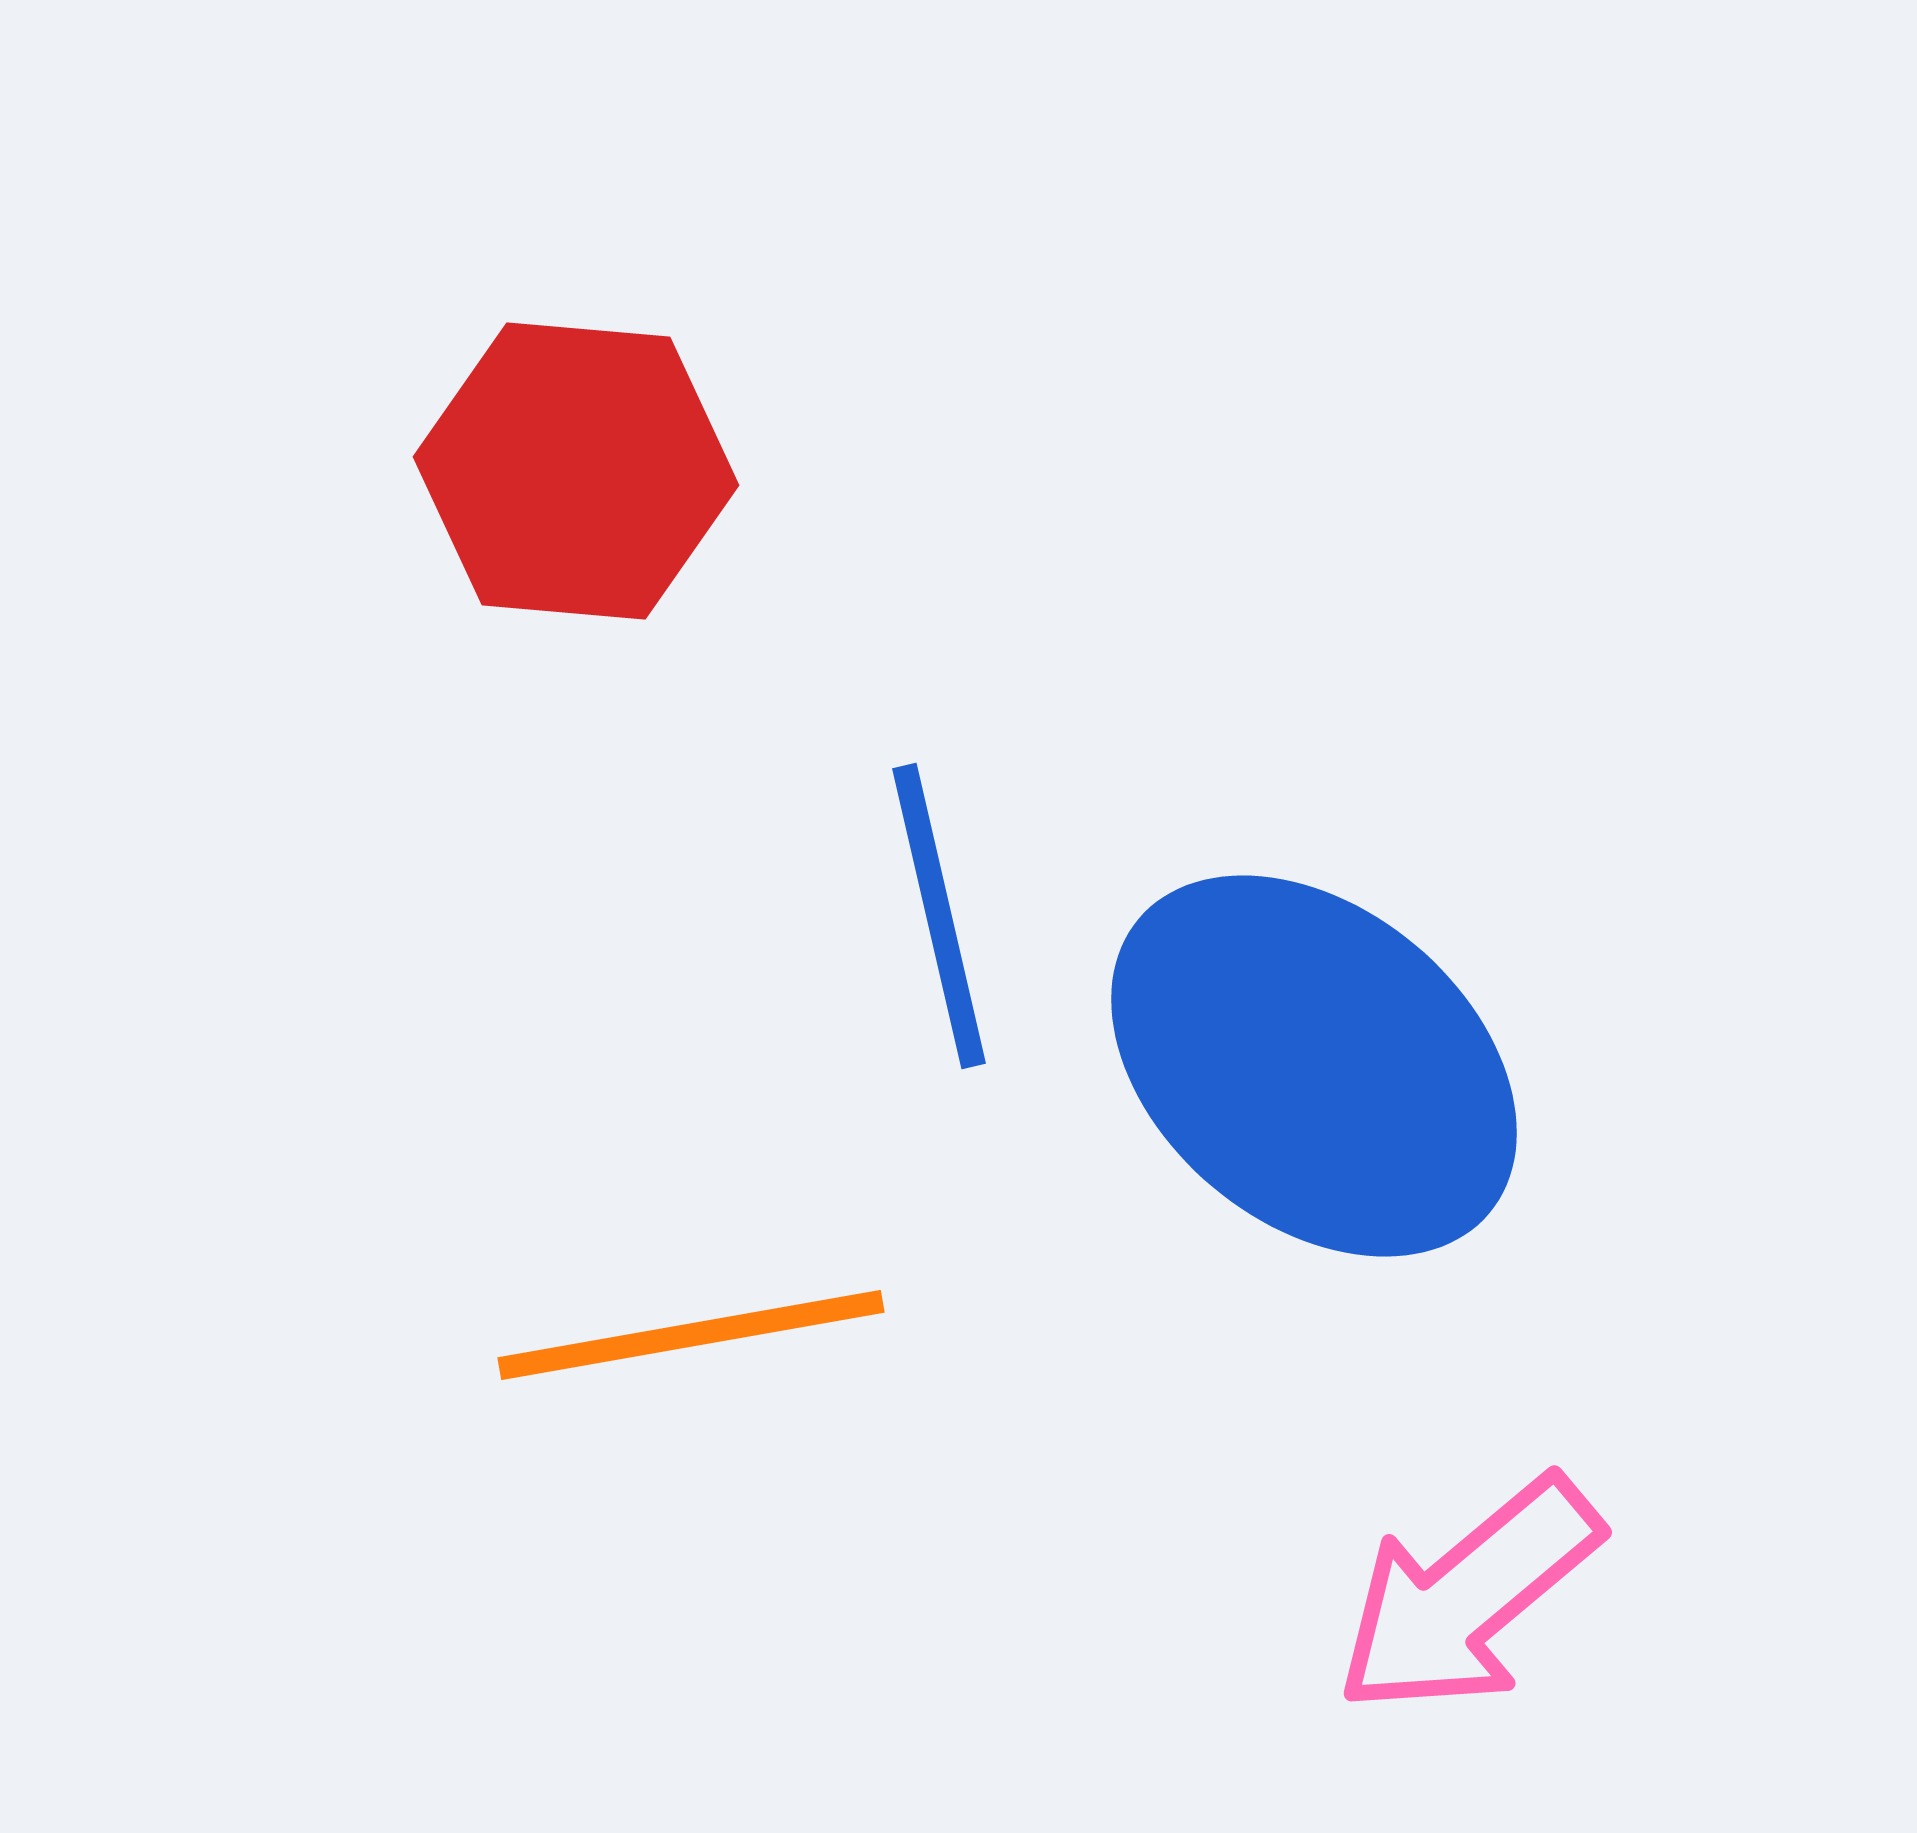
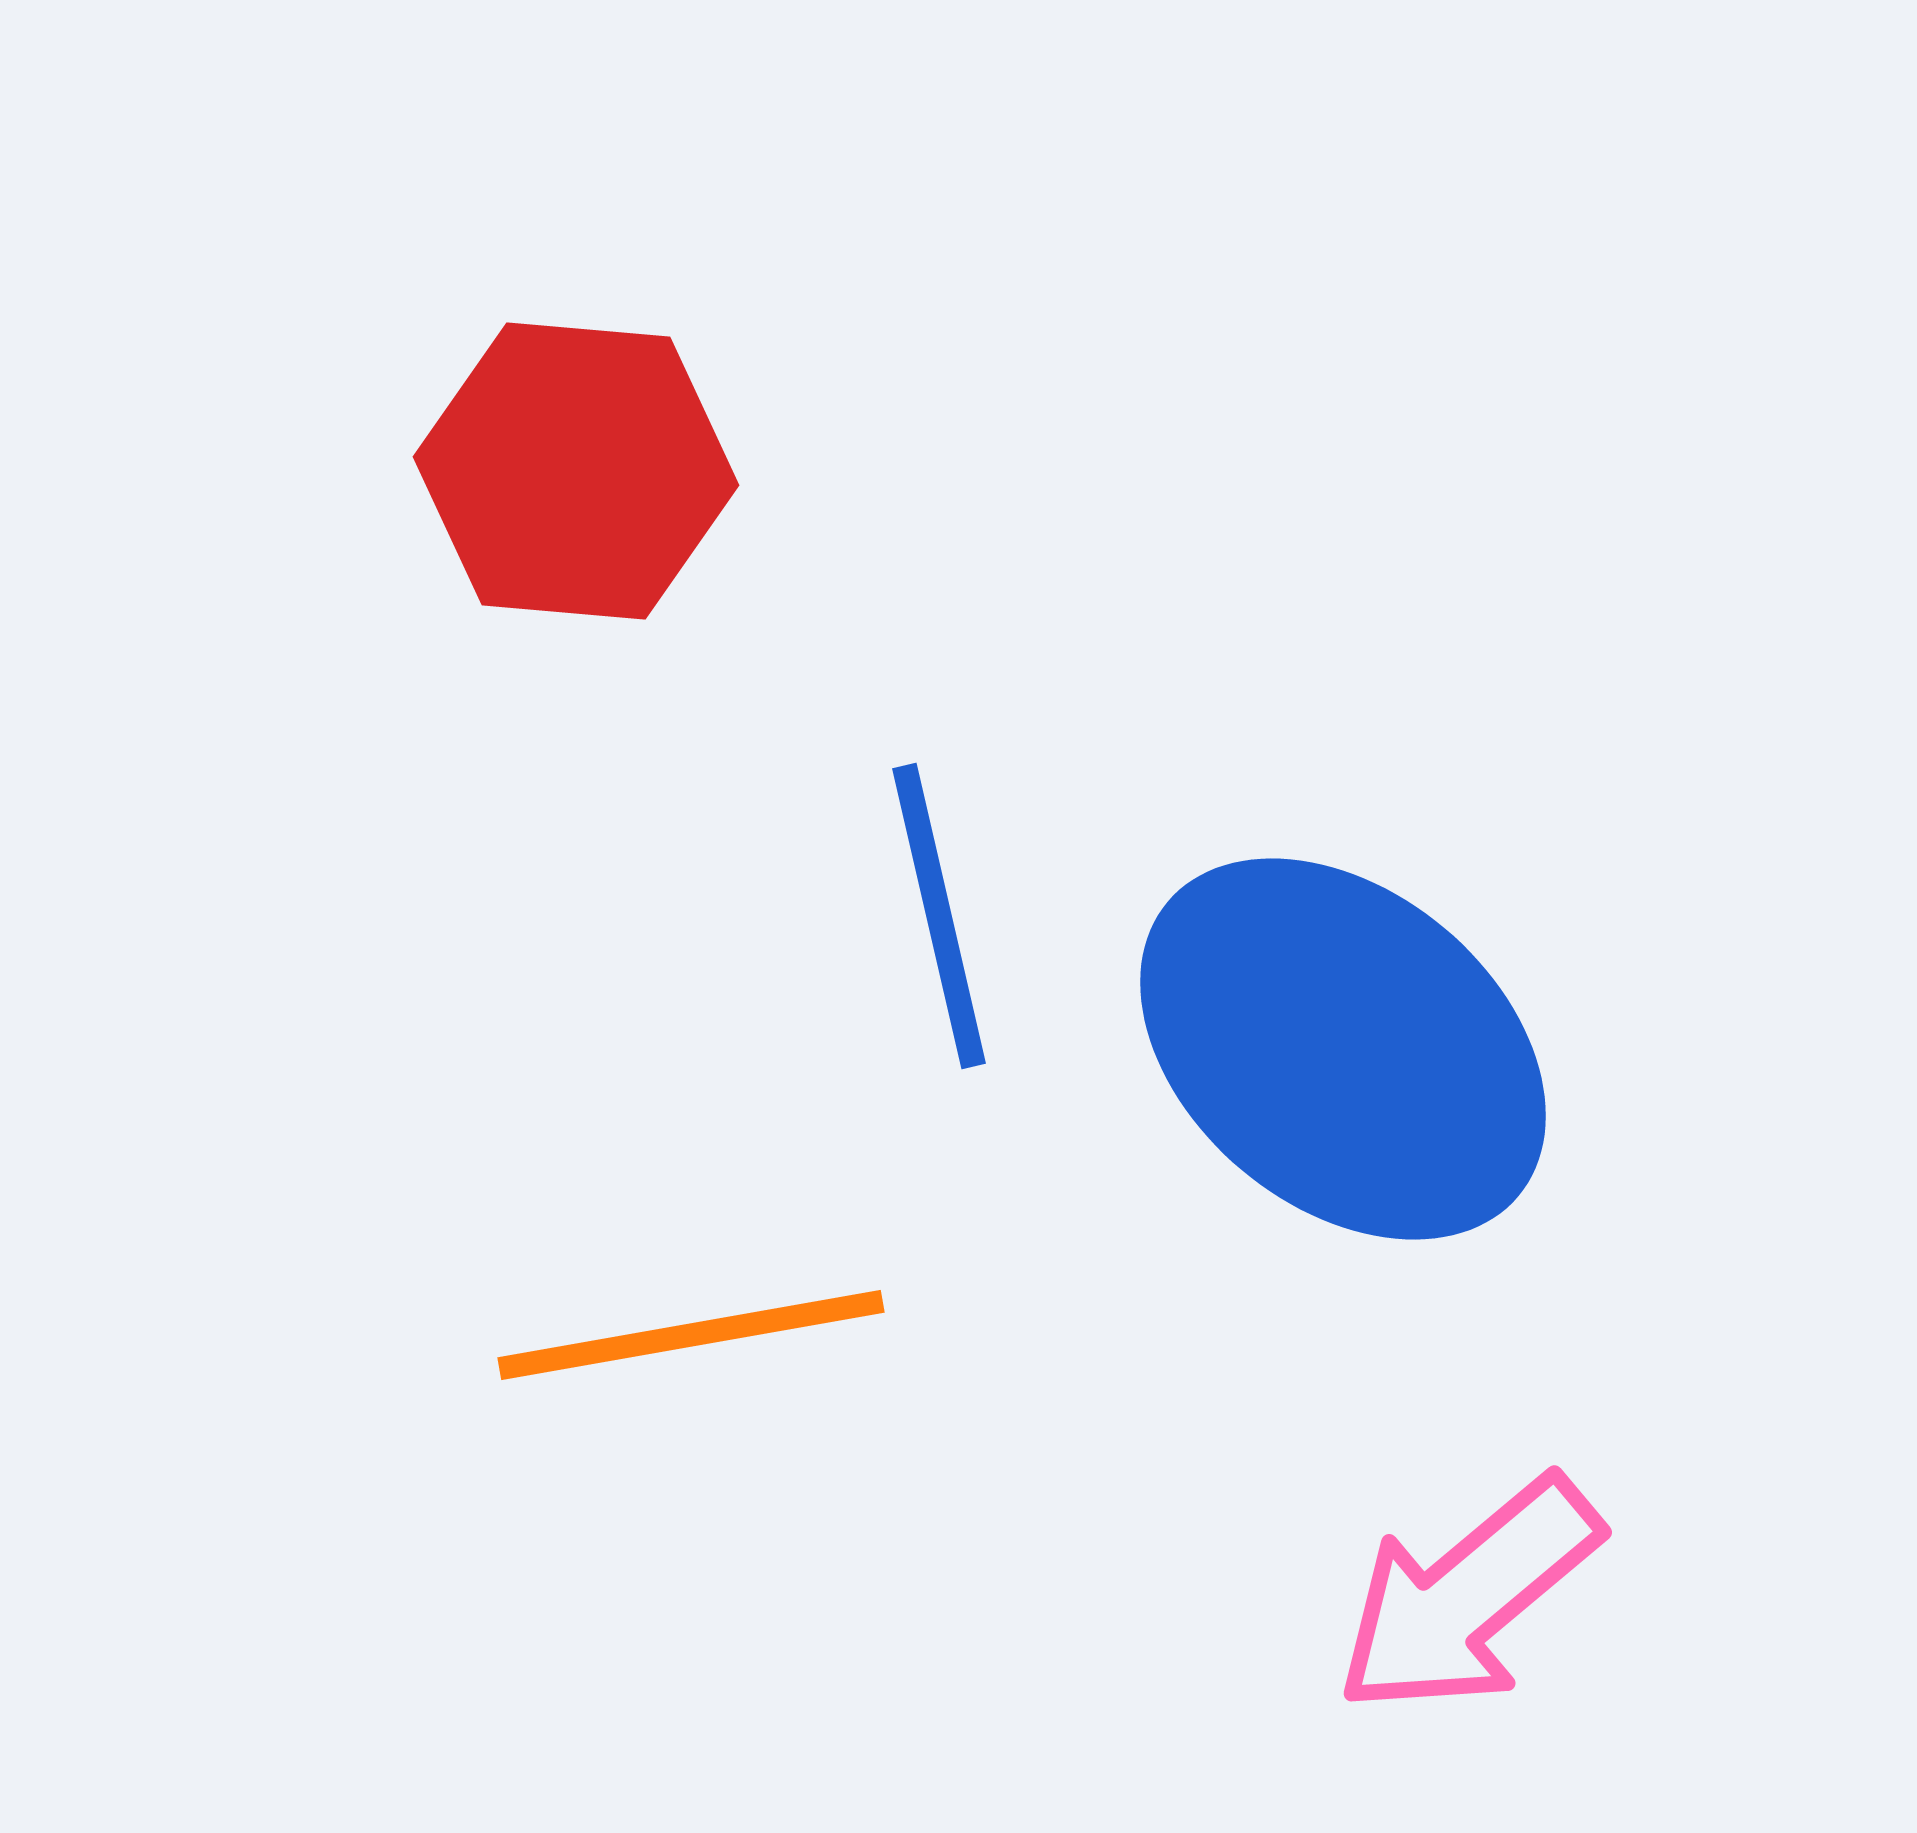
blue ellipse: moved 29 px right, 17 px up
